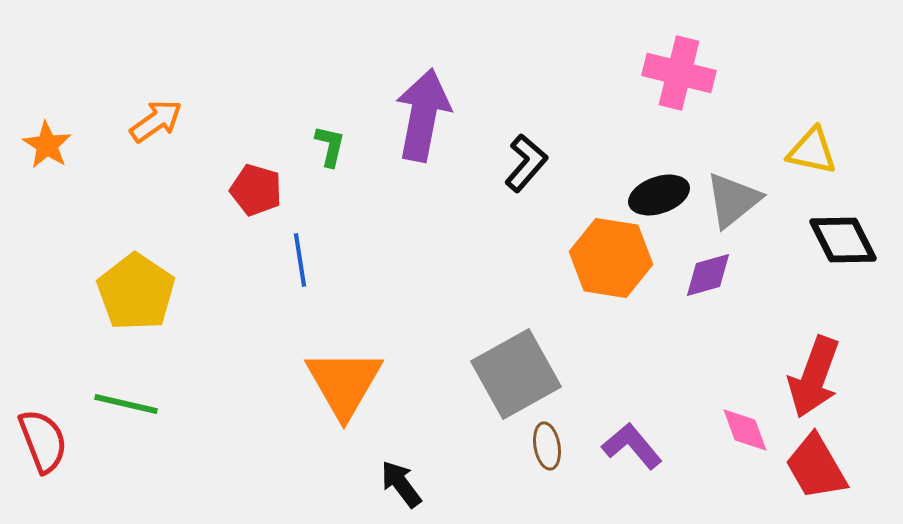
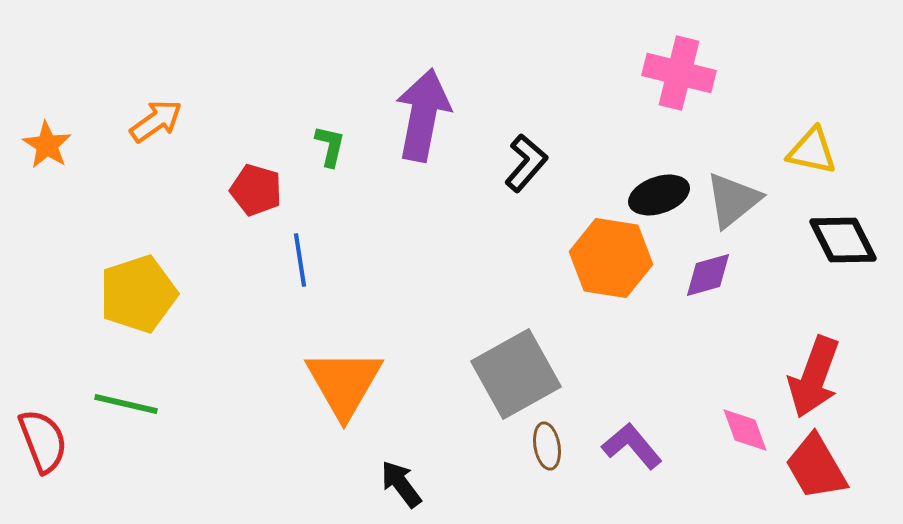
yellow pentagon: moved 2 px right, 2 px down; rotated 20 degrees clockwise
